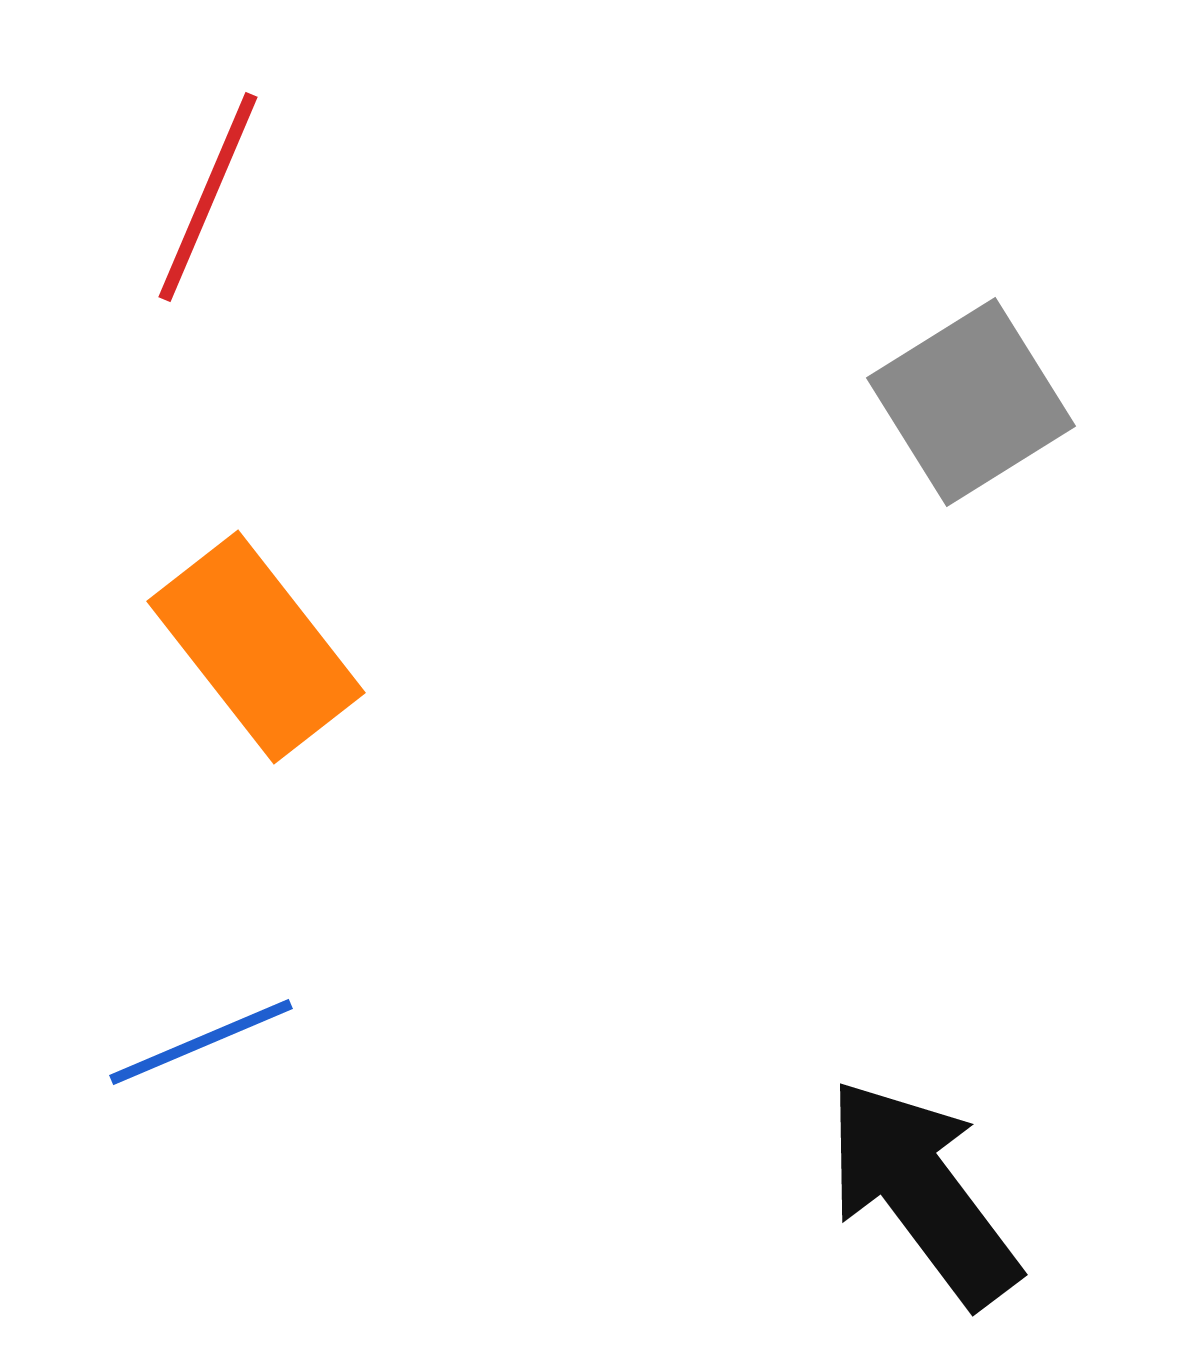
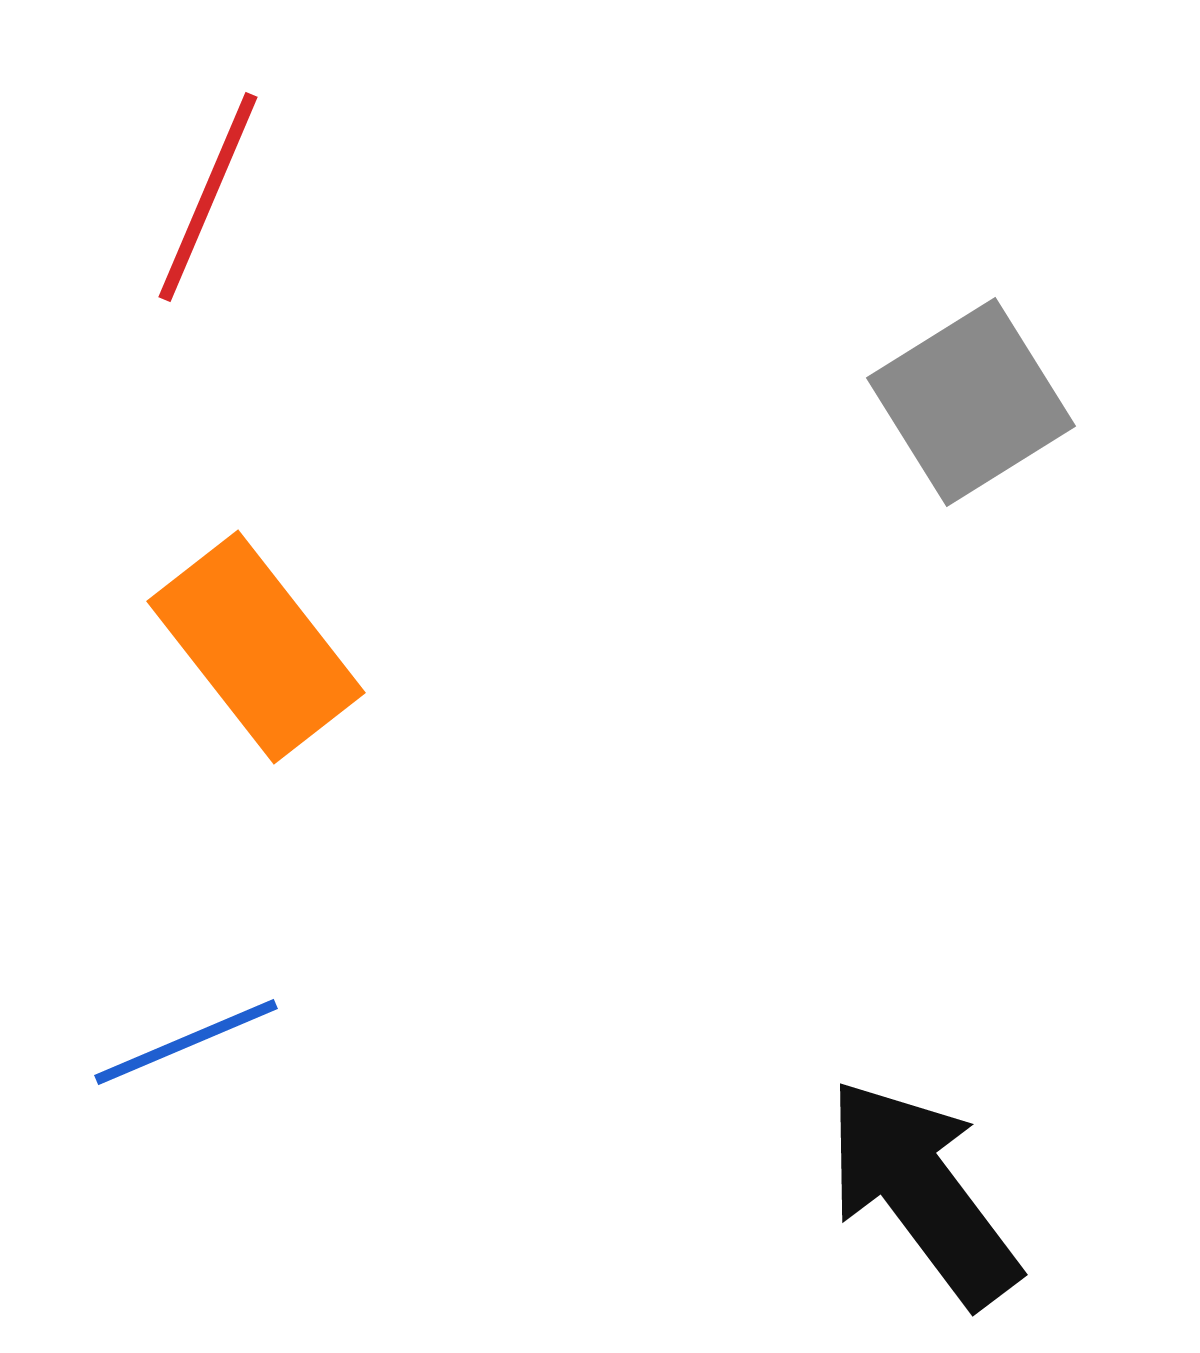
blue line: moved 15 px left
